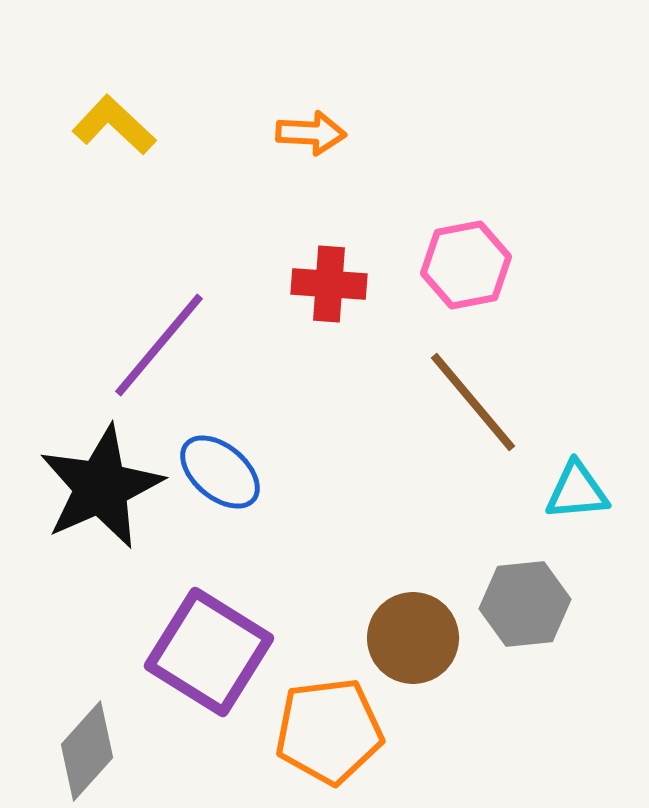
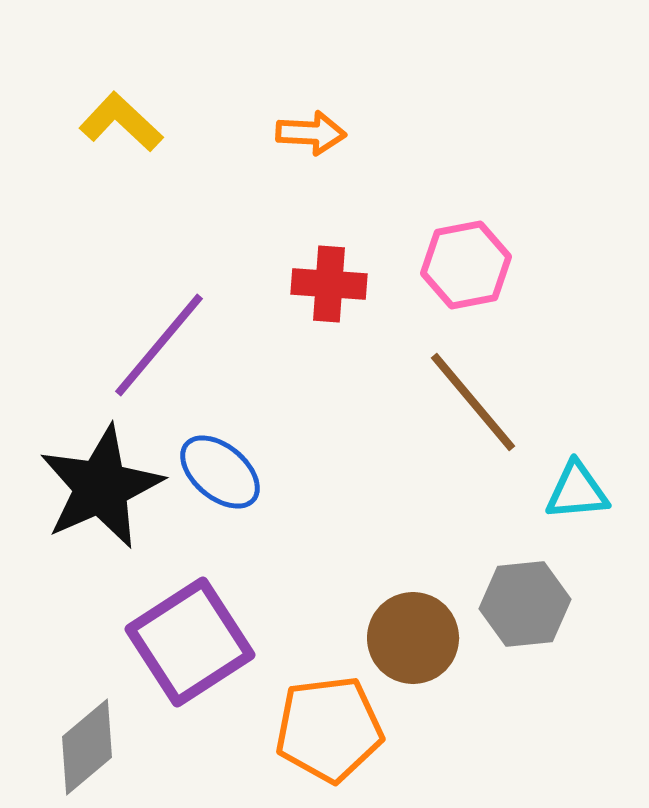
yellow L-shape: moved 7 px right, 3 px up
purple square: moved 19 px left, 10 px up; rotated 25 degrees clockwise
orange pentagon: moved 2 px up
gray diamond: moved 4 px up; rotated 8 degrees clockwise
